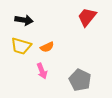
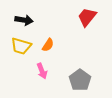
orange semicircle: moved 1 px right, 2 px up; rotated 32 degrees counterclockwise
gray pentagon: rotated 10 degrees clockwise
